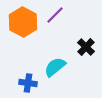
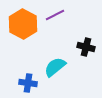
purple line: rotated 18 degrees clockwise
orange hexagon: moved 2 px down
black cross: rotated 30 degrees counterclockwise
